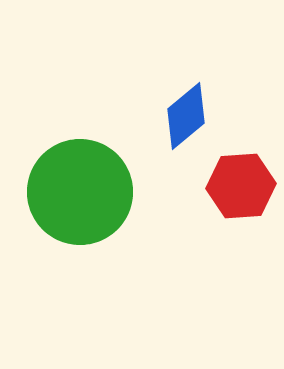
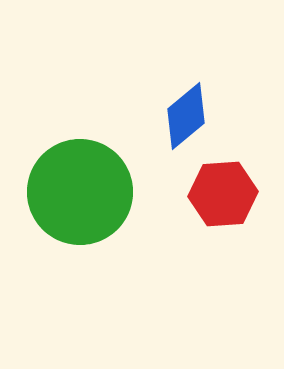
red hexagon: moved 18 px left, 8 px down
